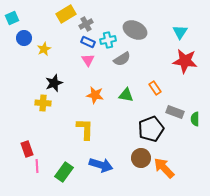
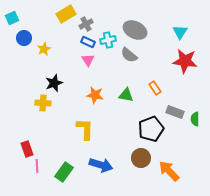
gray semicircle: moved 7 px right, 4 px up; rotated 72 degrees clockwise
orange arrow: moved 5 px right, 3 px down
